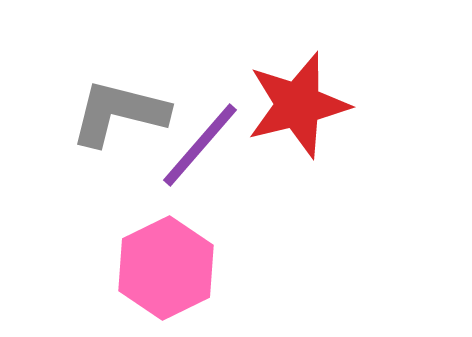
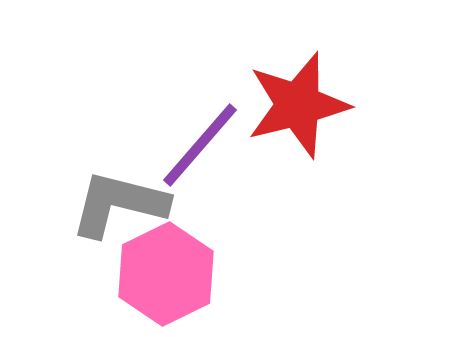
gray L-shape: moved 91 px down
pink hexagon: moved 6 px down
